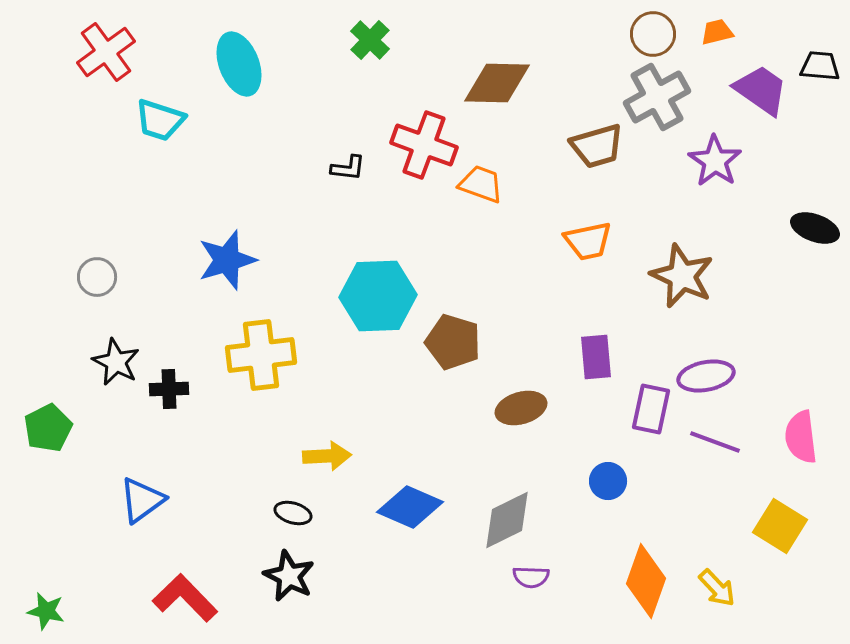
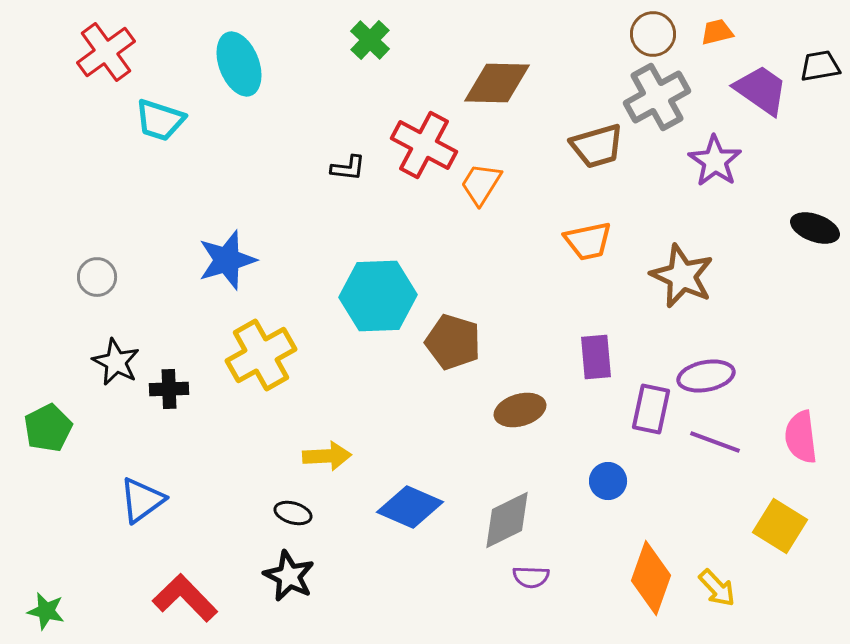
black trapezoid at (820, 66): rotated 15 degrees counterclockwise
red cross at (424, 145): rotated 8 degrees clockwise
orange trapezoid at (481, 184): rotated 78 degrees counterclockwise
yellow cross at (261, 355): rotated 22 degrees counterclockwise
brown ellipse at (521, 408): moved 1 px left, 2 px down
orange diamond at (646, 581): moved 5 px right, 3 px up
